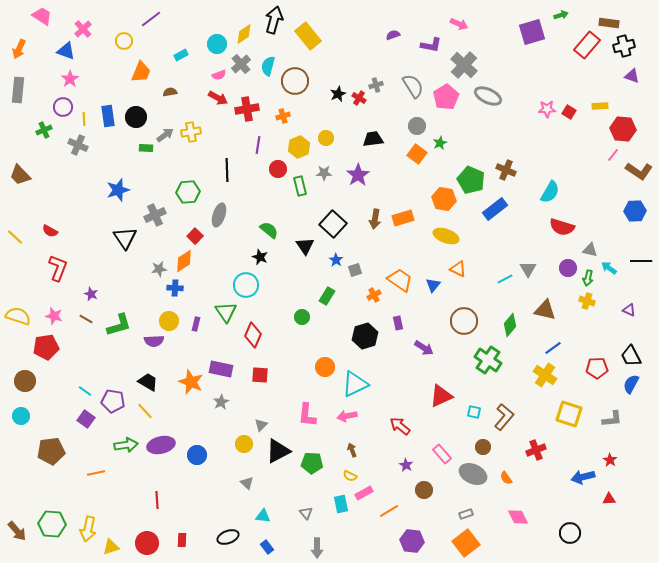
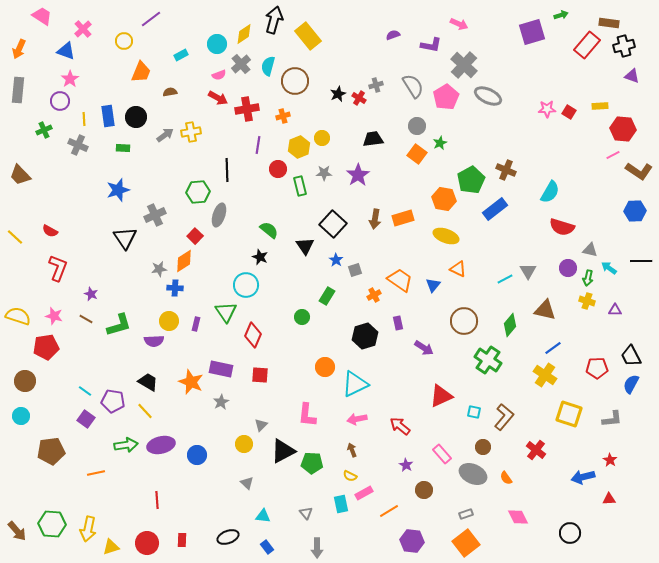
purple circle at (63, 107): moved 3 px left, 6 px up
yellow circle at (326, 138): moved 4 px left
green rectangle at (146, 148): moved 23 px left
pink line at (613, 155): rotated 24 degrees clockwise
green pentagon at (471, 180): rotated 20 degrees clockwise
green hexagon at (188, 192): moved 10 px right
gray triangle at (528, 269): moved 2 px down
purple triangle at (629, 310): moved 14 px left; rotated 24 degrees counterclockwise
pink arrow at (347, 416): moved 10 px right, 3 px down
red cross at (536, 450): rotated 30 degrees counterclockwise
black triangle at (278, 451): moved 5 px right
